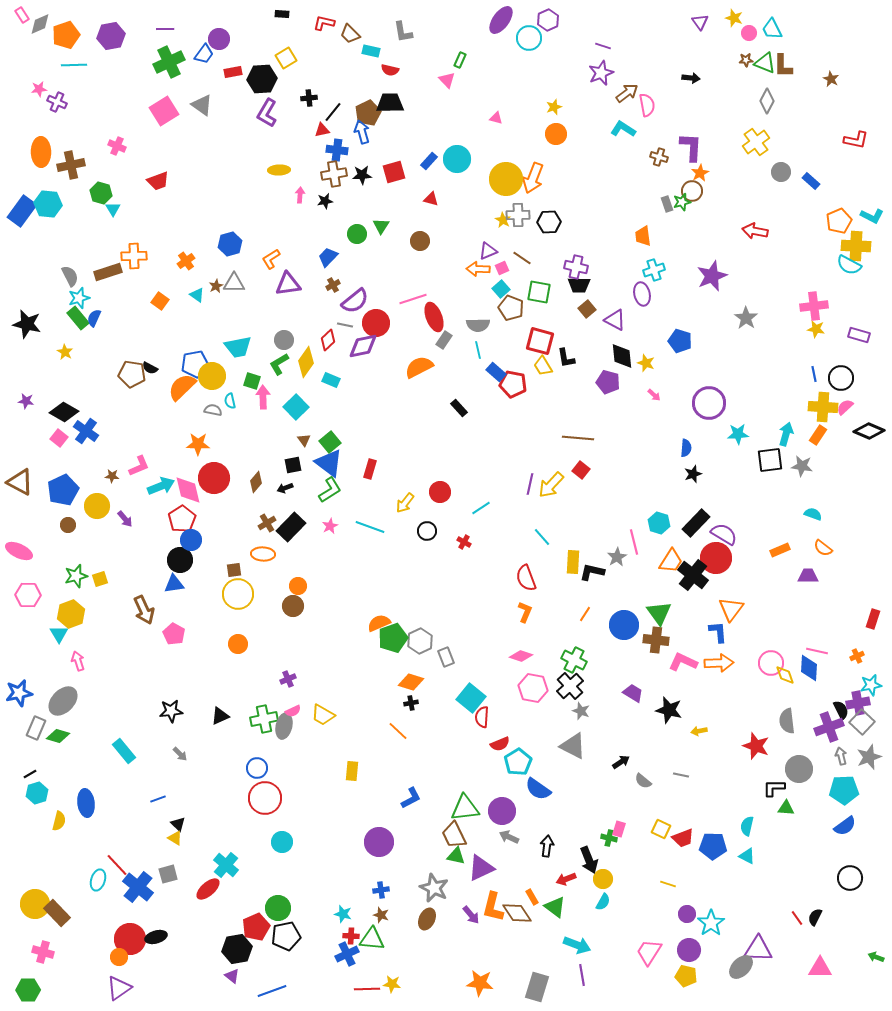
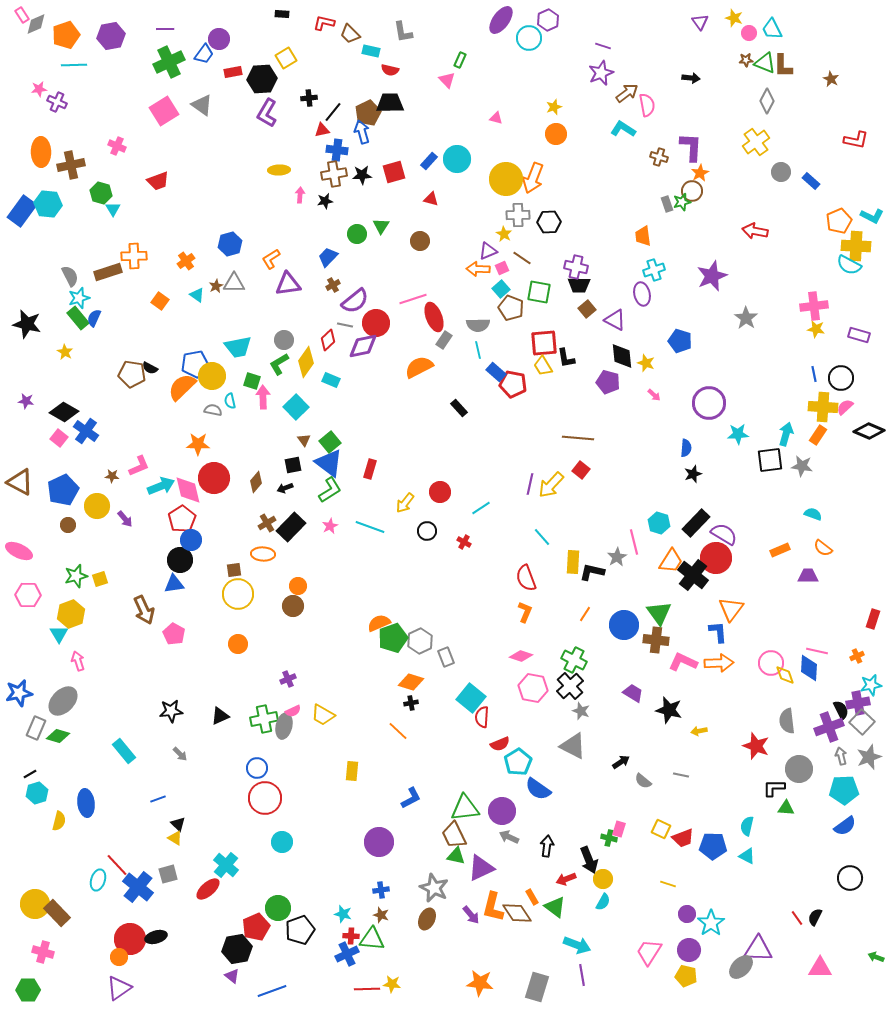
gray diamond at (40, 24): moved 4 px left
yellow star at (503, 220): moved 1 px right, 14 px down
red square at (540, 341): moved 4 px right, 2 px down; rotated 20 degrees counterclockwise
black pentagon at (286, 936): moved 14 px right, 6 px up; rotated 8 degrees counterclockwise
